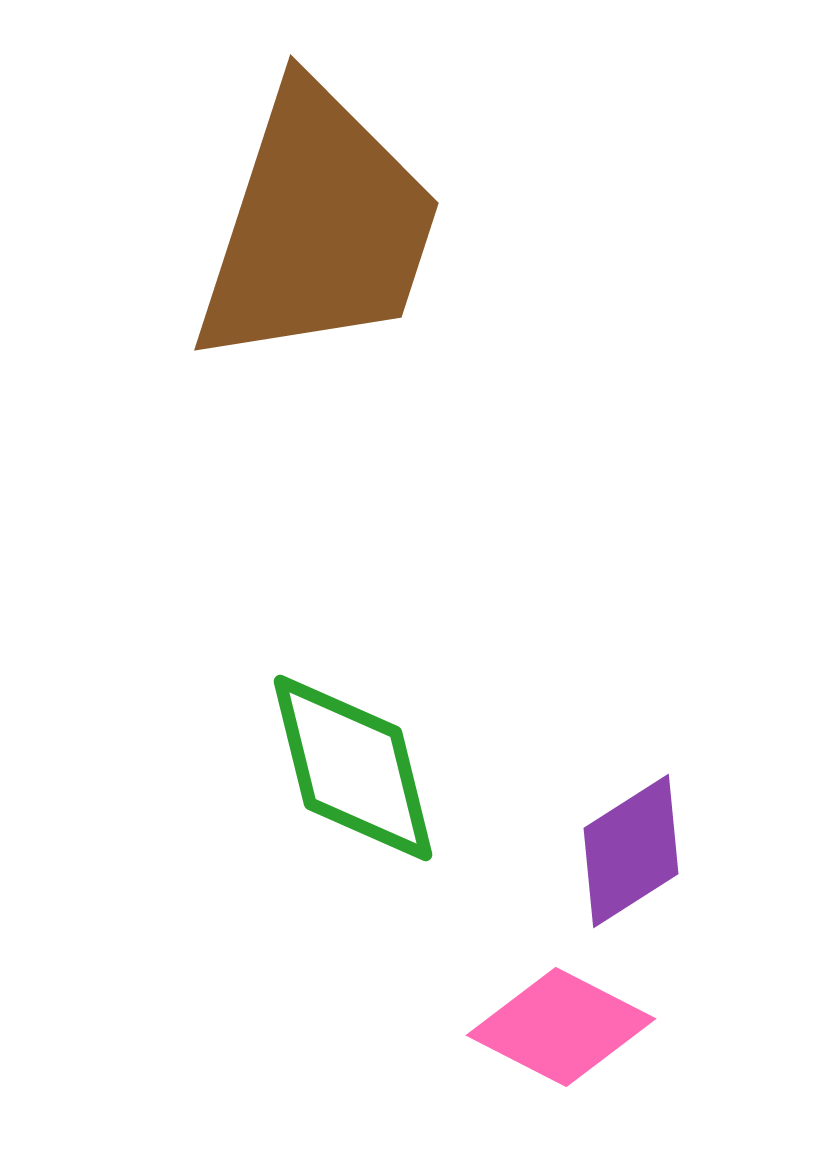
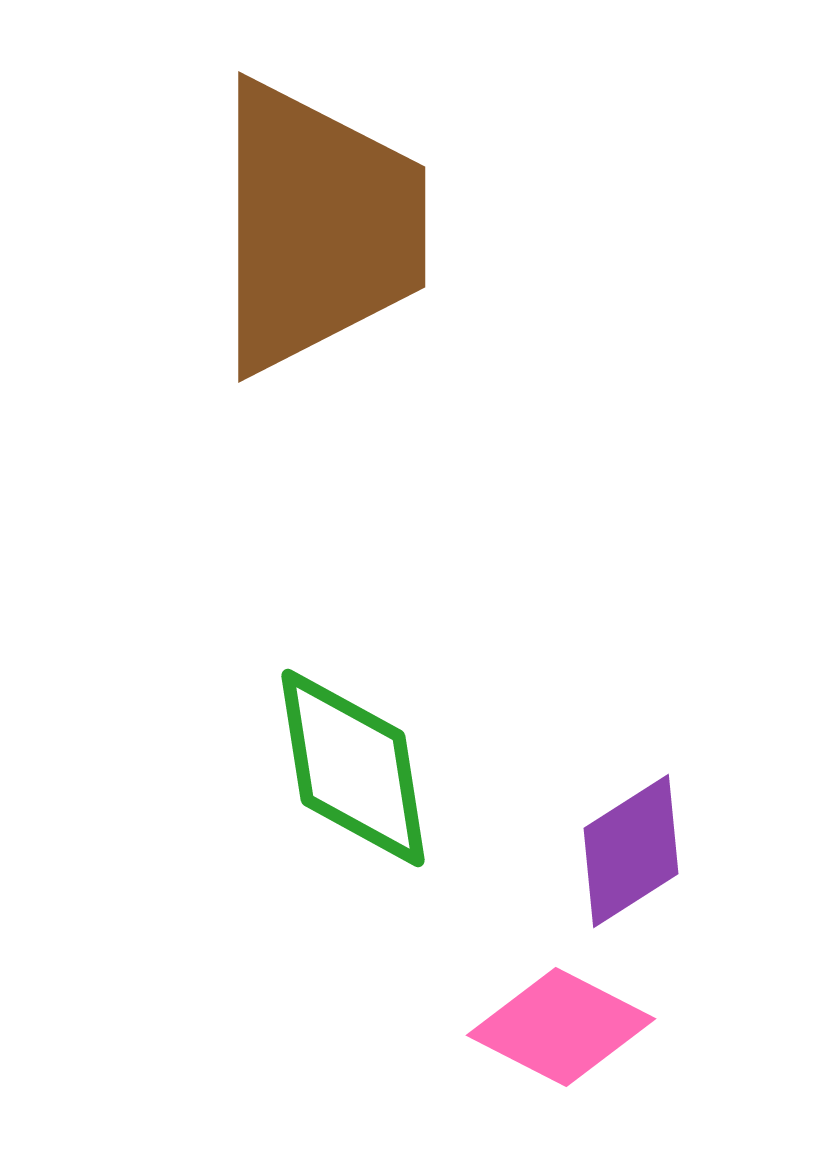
brown trapezoid: rotated 18 degrees counterclockwise
green diamond: rotated 5 degrees clockwise
